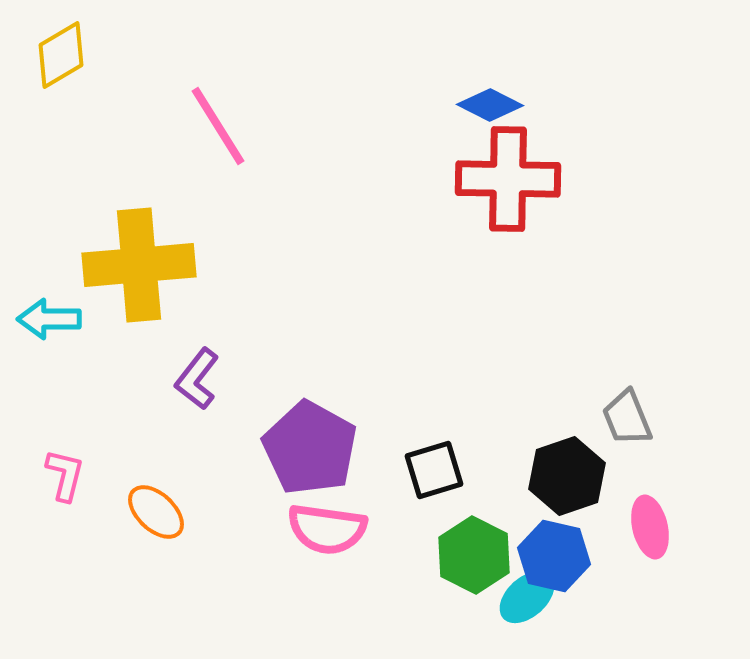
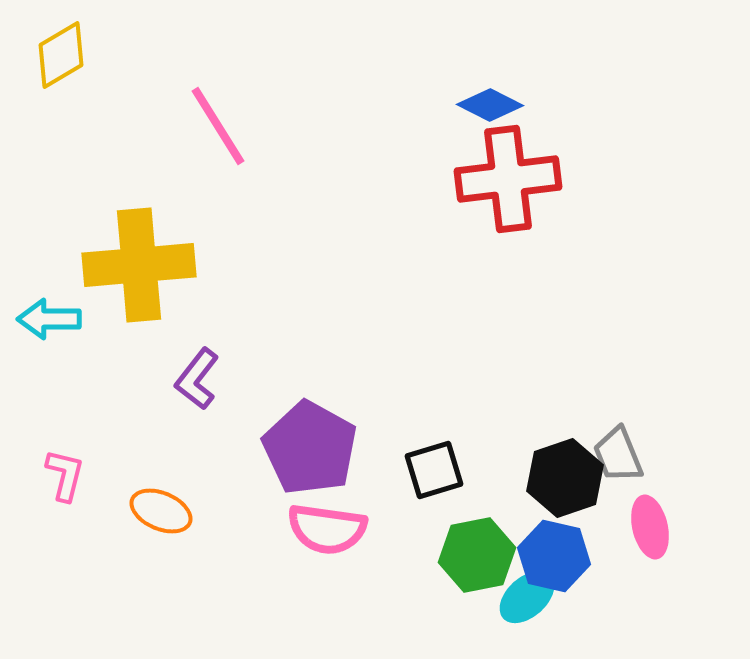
red cross: rotated 8 degrees counterclockwise
gray trapezoid: moved 9 px left, 37 px down
black hexagon: moved 2 px left, 2 px down
orange ellipse: moved 5 px right, 1 px up; rotated 20 degrees counterclockwise
green hexagon: moved 3 px right; rotated 22 degrees clockwise
